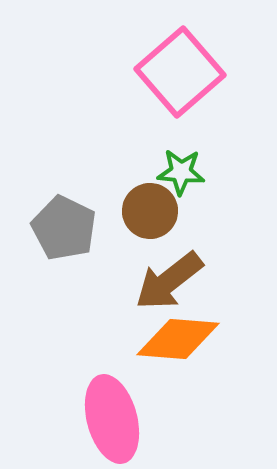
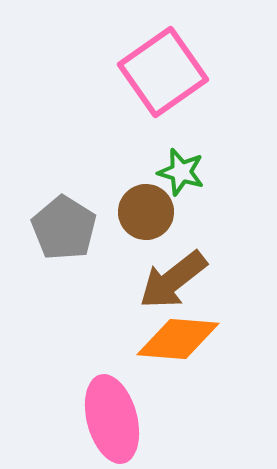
pink square: moved 17 px left; rotated 6 degrees clockwise
green star: rotated 12 degrees clockwise
brown circle: moved 4 px left, 1 px down
gray pentagon: rotated 6 degrees clockwise
brown arrow: moved 4 px right, 1 px up
